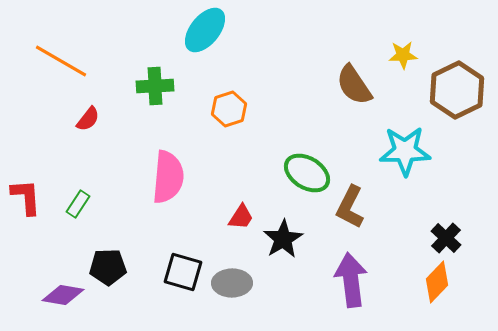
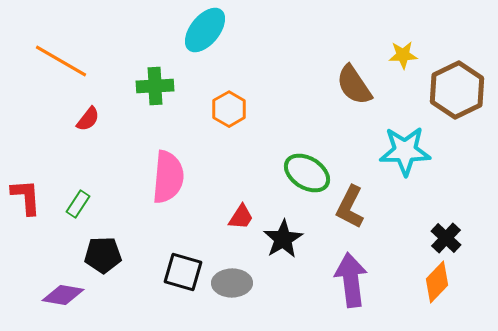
orange hexagon: rotated 12 degrees counterclockwise
black pentagon: moved 5 px left, 12 px up
